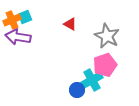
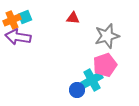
red triangle: moved 3 px right, 6 px up; rotated 24 degrees counterclockwise
gray star: rotated 30 degrees clockwise
